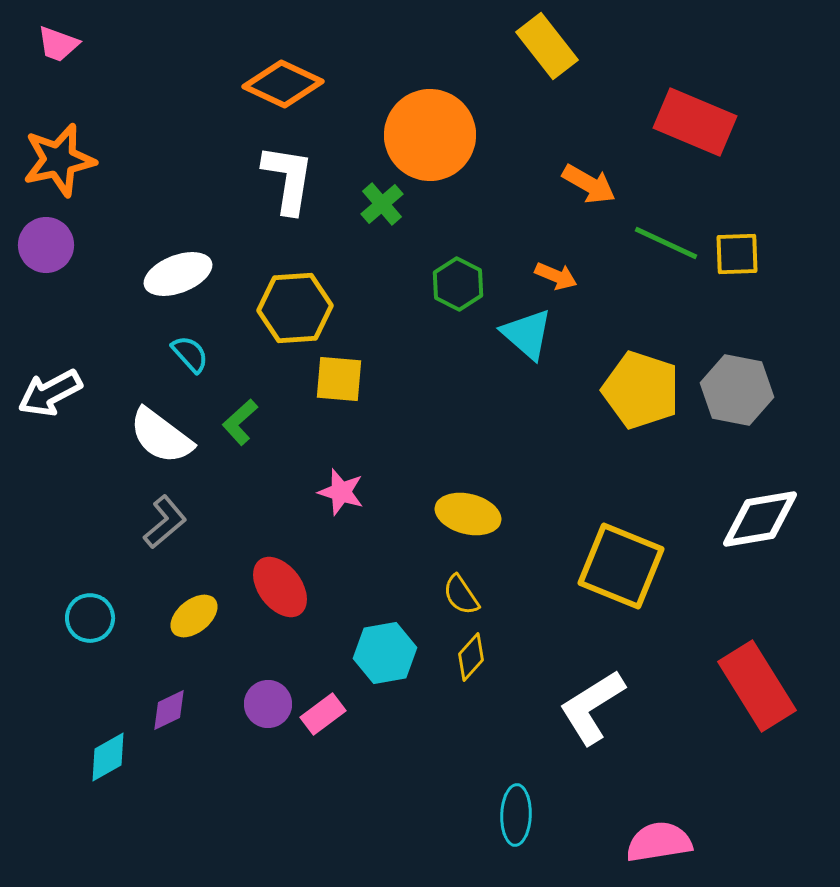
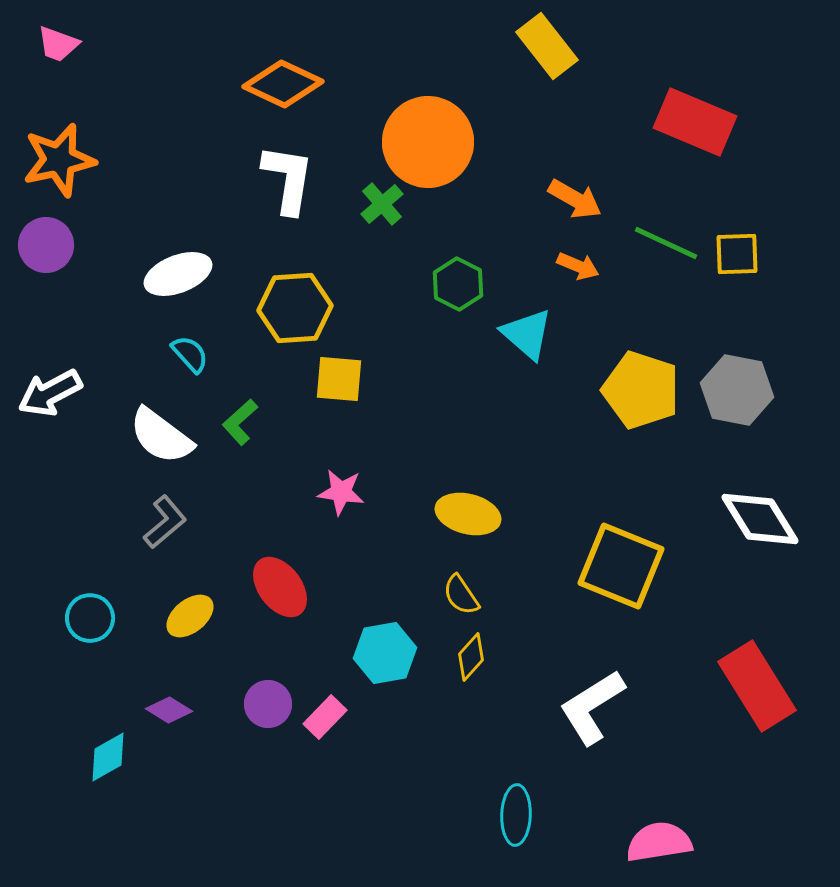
orange circle at (430, 135): moved 2 px left, 7 px down
orange arrow at (589, 184): moved 14 px left, 15 px down
orange arrow at (556, 276): moved 22 px right, 10 px up
pink star at (341, 492): rotated 9 degrees counterclockwise
white diamond at (760, 519): rotated 68 degrees clockwise
yellow ellipse at (194, 616): moved 4 px left
purple diamond at (169, 710): rotated 57 degrees clockwise
pink rectangle at (323, 714): moved 2 px right, 3 px down; rotated 9 degrees counterclockwise
